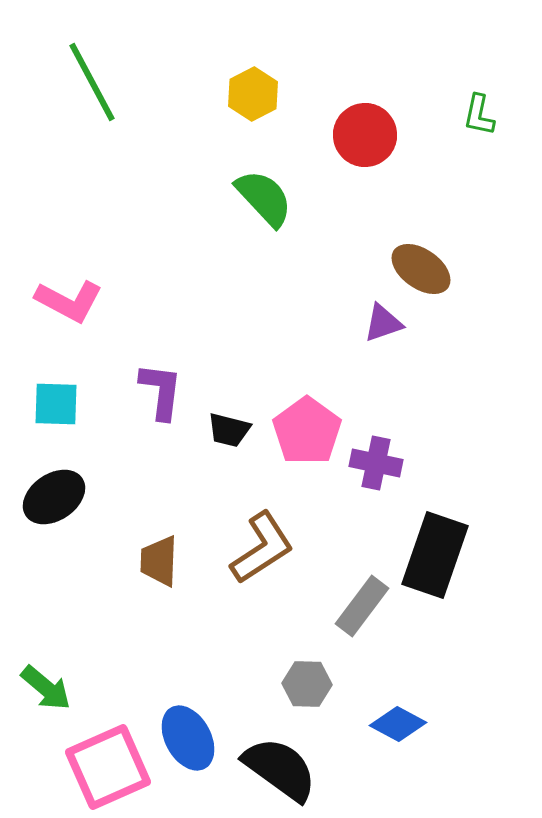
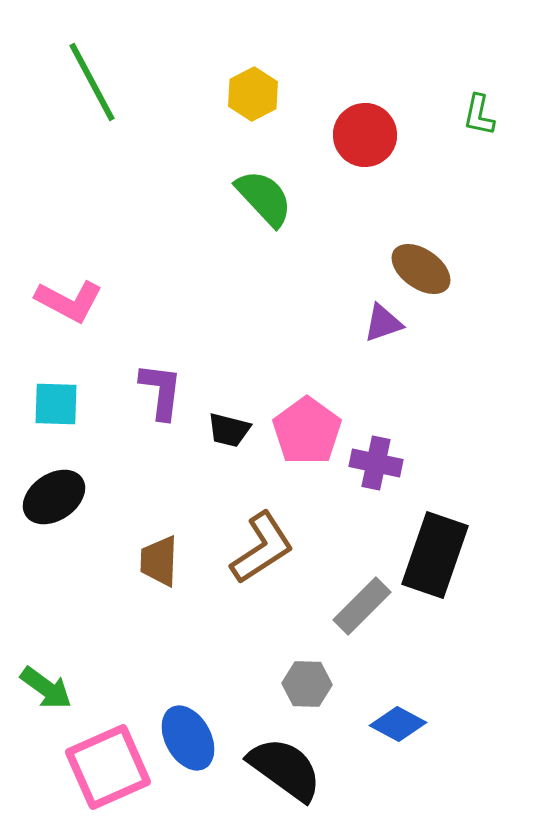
gray rectangle: rotated 8 degrees clockwise
green arrow: rotated 4 degrees counterclockwise
black semicircle: moved 5 px right
